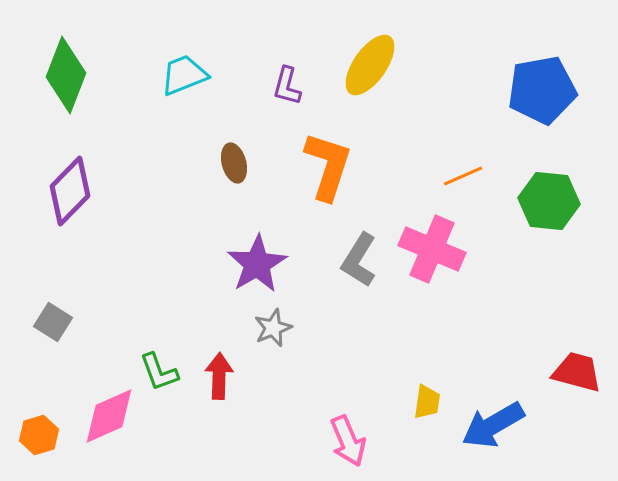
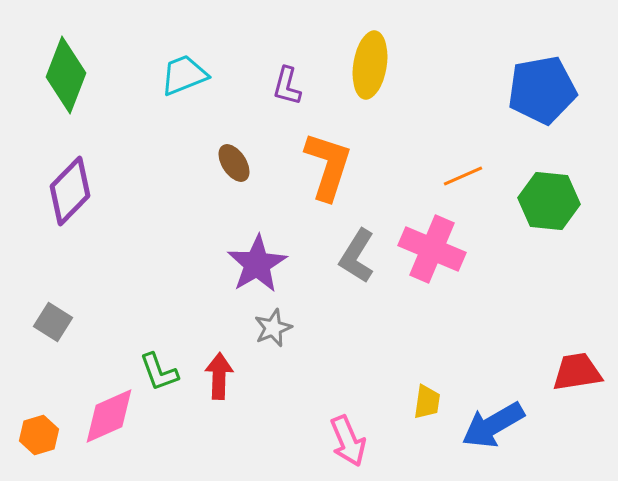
yellow ellipse: rotated 26 degrees counterclockwise
brown ellipse: rotated 18 degrees counterclockwise
gray L-shape: moved 2 px left, 4 px up
red trapezoid: rotated 24 degrees counterclockwise
